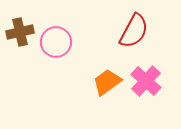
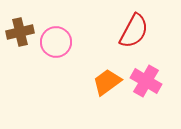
pink cross: rotated 12 degrees counterclockwise
